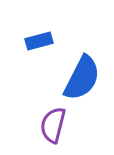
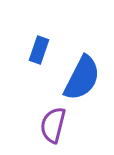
blue rectangle: moved 9 px down; rotated 56 degrees counterclockwise
